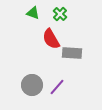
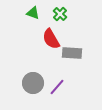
gray circle: moved 1 px right, 2 px up
